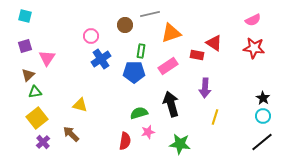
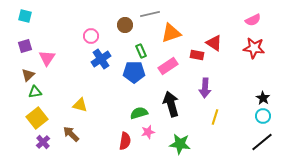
green rectangle: rotated 32 degrees counterclockwise
